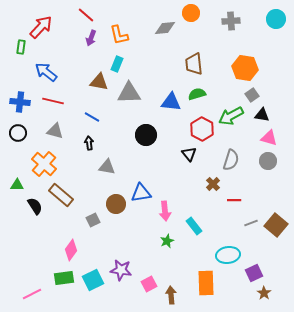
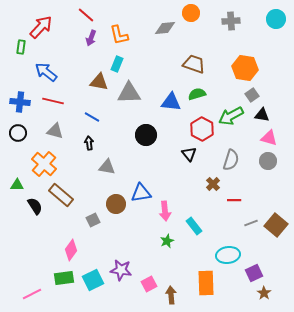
brown trapezoid at (194, 64): rotated 115 degrees clockwise
